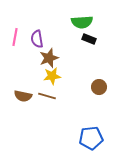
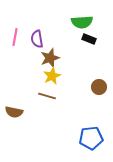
brown star: moved 1 px right
yellow star: rotated 18 degrees counterclockwise
brown semicircle: moved 9 px left, 16 px down
